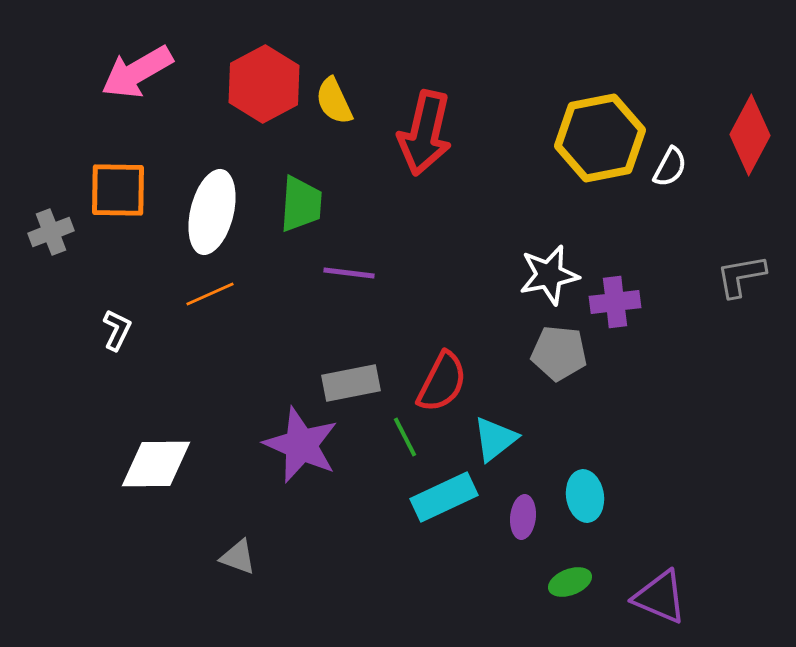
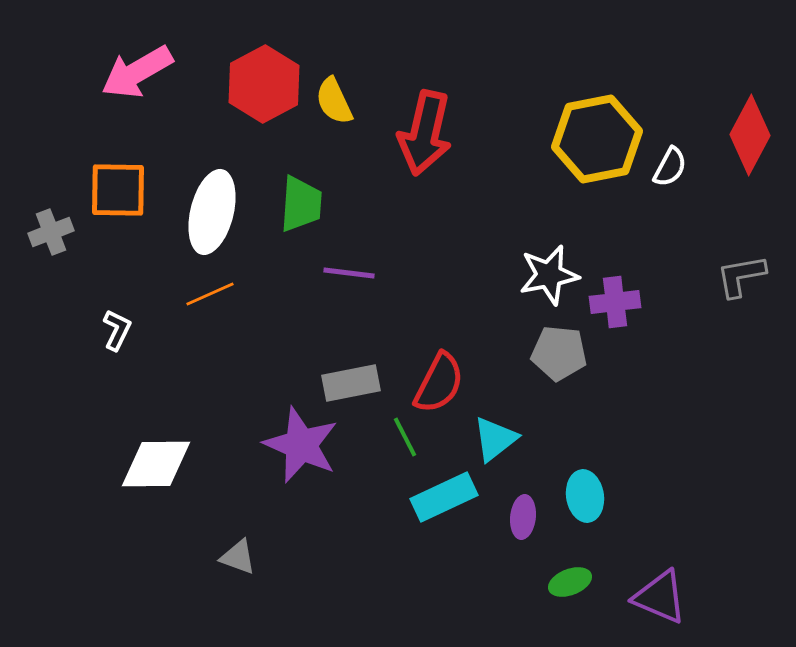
yellow hexagon: moved 3 px left, 1 px down
red semicircle: moved 3 px left, 1 px down
